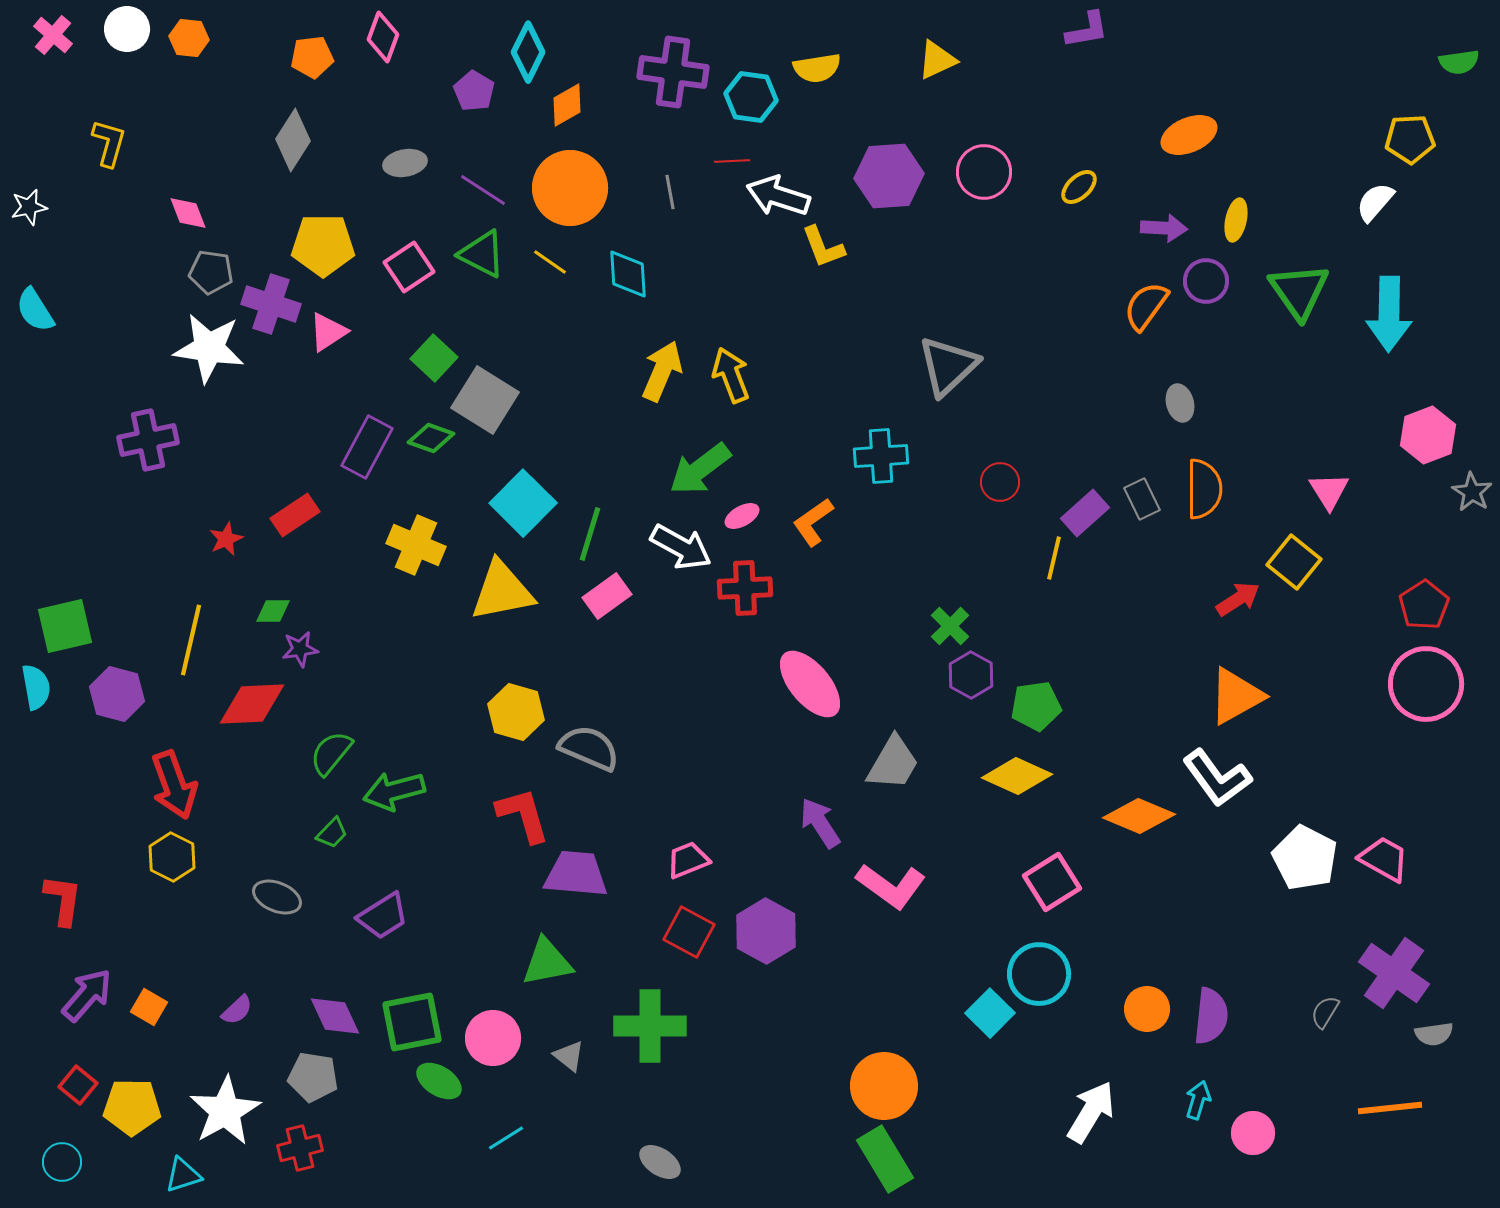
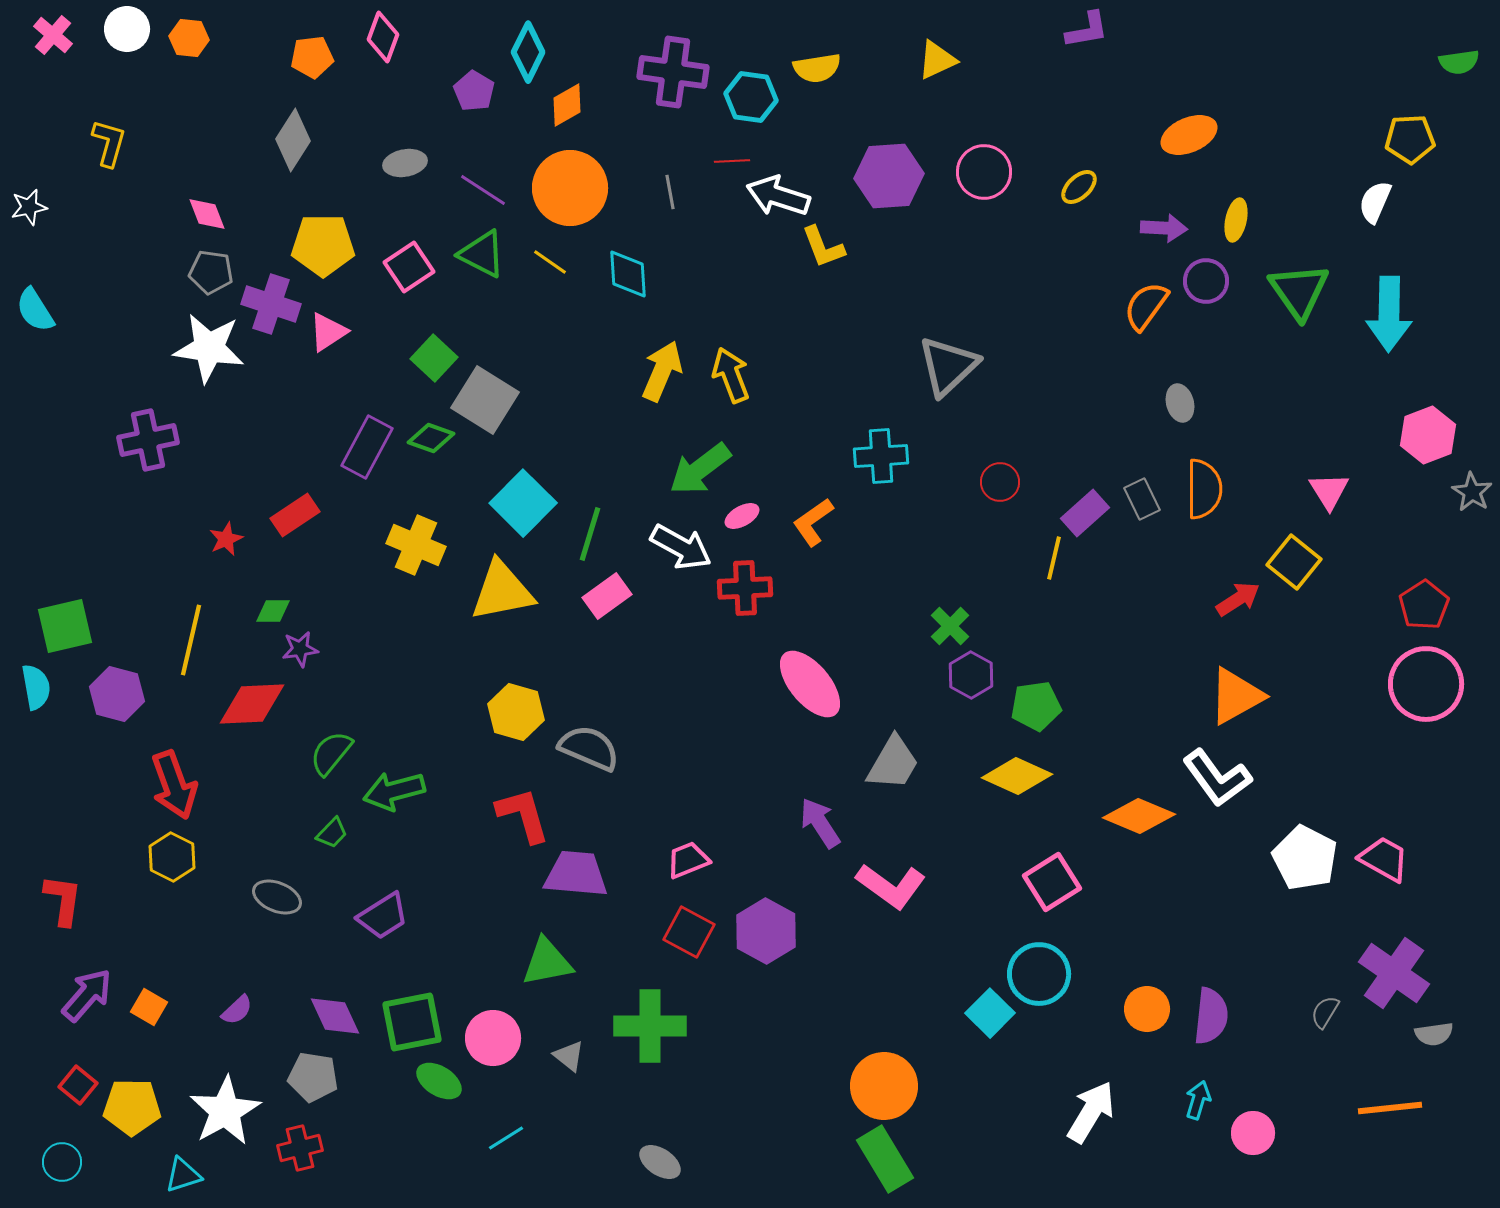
white semicircle at (1375, 202): rotated 18 degrees counterclockwise
pink diamond at (188, 213): moved 19 px right, 1 px down
